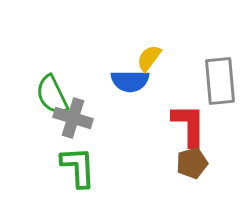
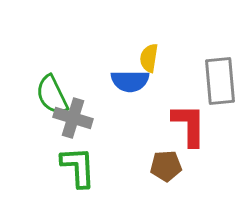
yellow semicircle: rotated 28 degrees counterclockwise
brown pentagon: moved 26 px left, 3 px down; rotated 12 degrees clockwise
